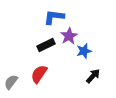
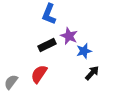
blue L-shape: moved 5 px left, 3 px up; rotated 75 degrees counterclockwise
purple star: rotated 18 degrees counterclockwise
black rectangle: moved 1 px right
black arrow: moved 1 px left, 3 px up
